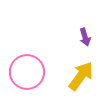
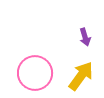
pink circle: moved 8 px right, 1 px down
